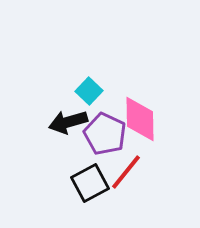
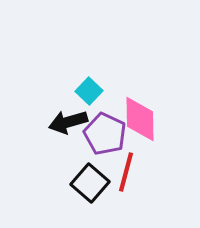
red line: rotated 24 degrees counterclockwise
black square: rotated 21 degrees counterclockwise
